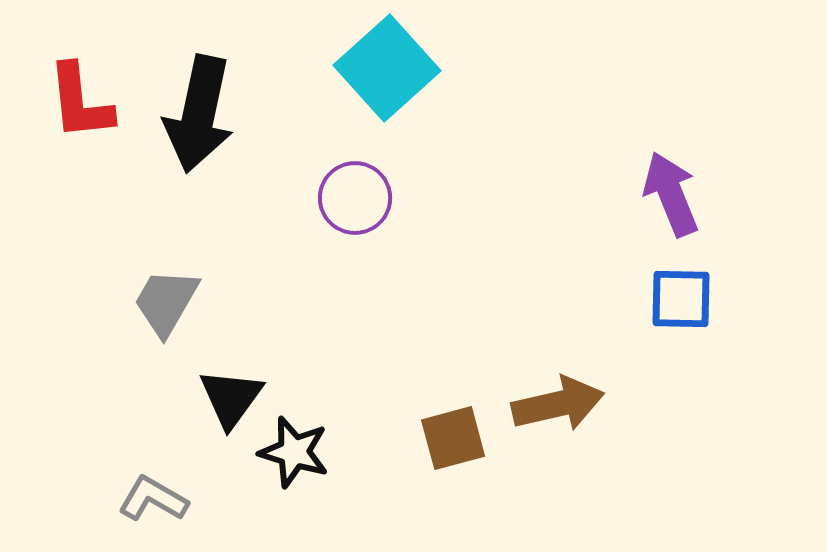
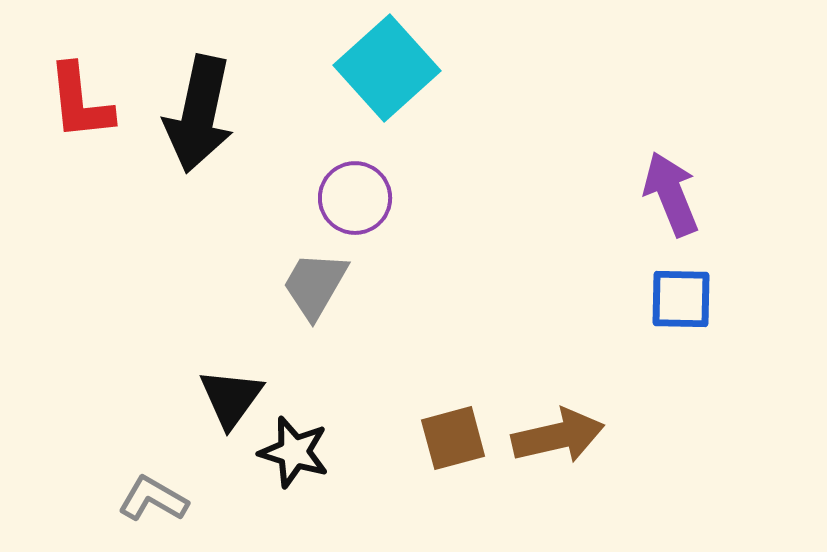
gray trapezoid: moved 149 px right, 17 px up
brown arrow: moved 32 px down
